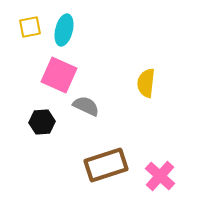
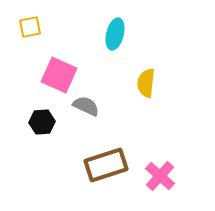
cyan ellipse: moved 51 px right, 4 px down
